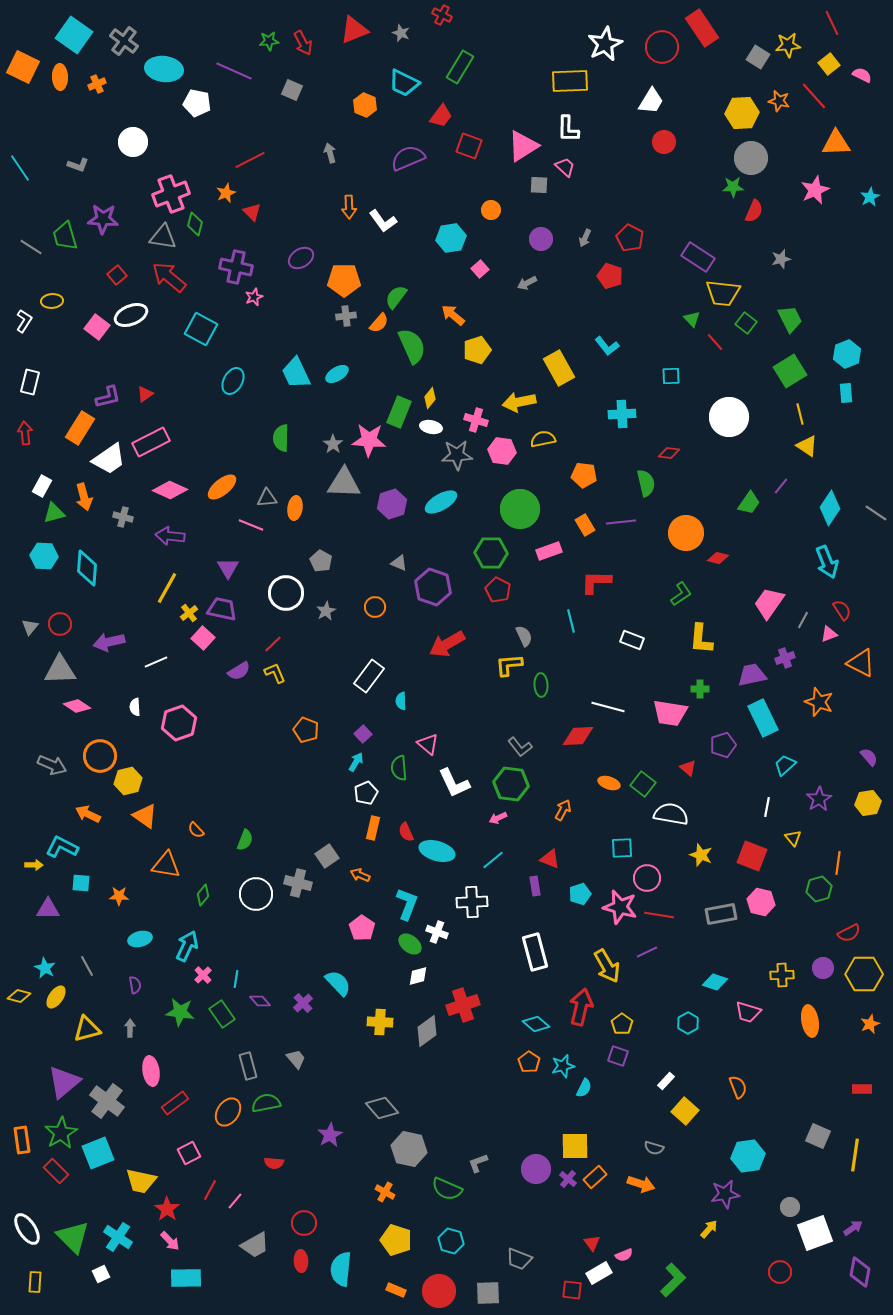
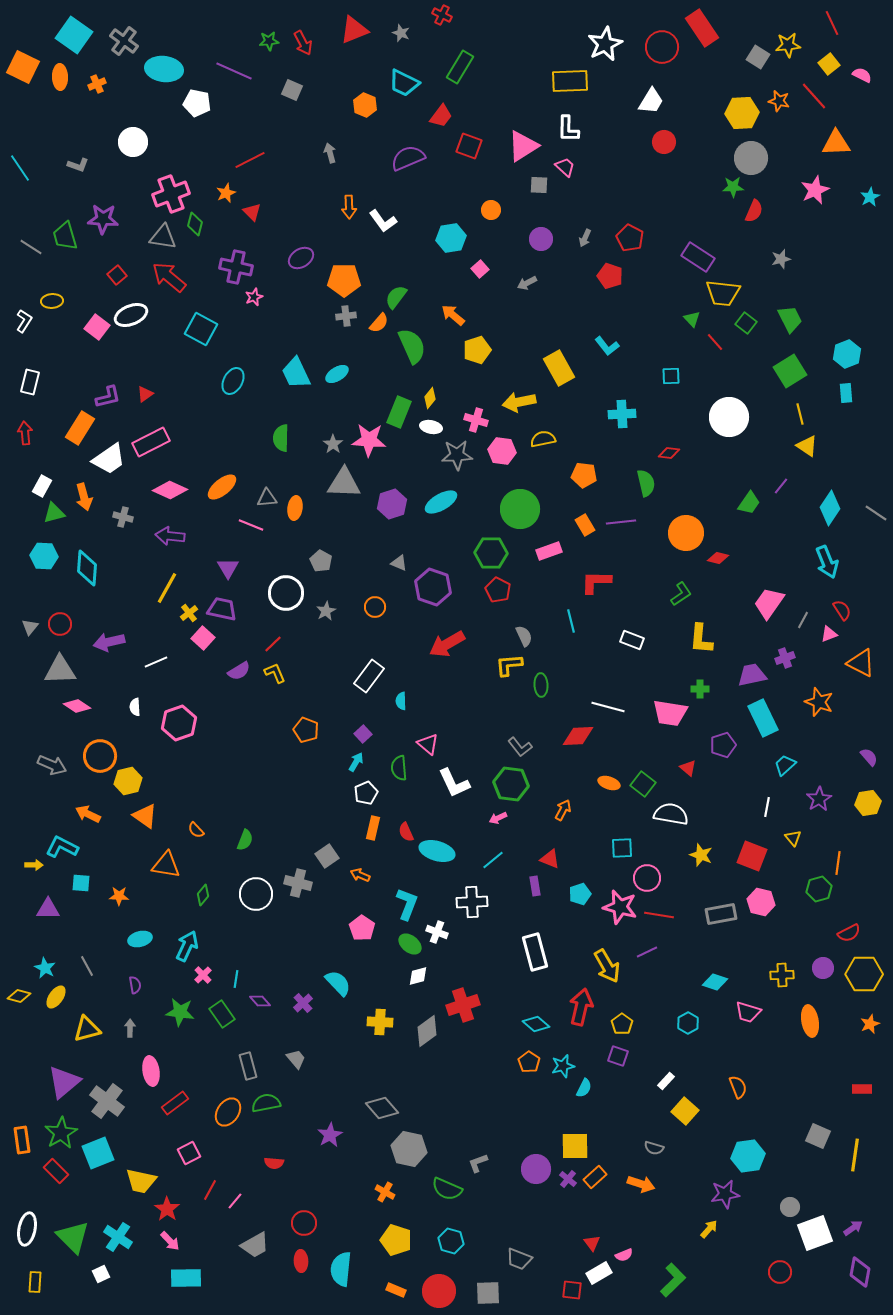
white ellipse at (27, 1229): rotated 44 degrees clockwise
